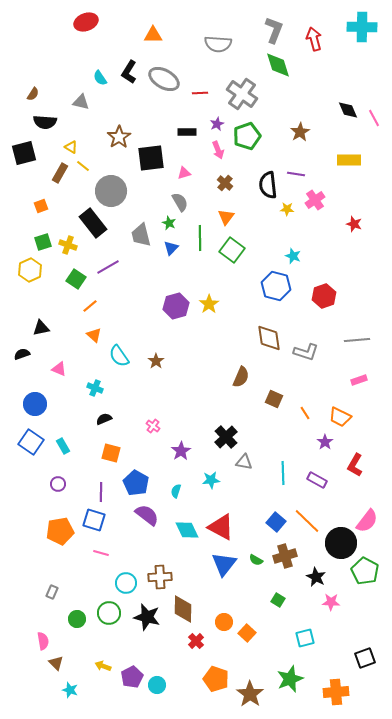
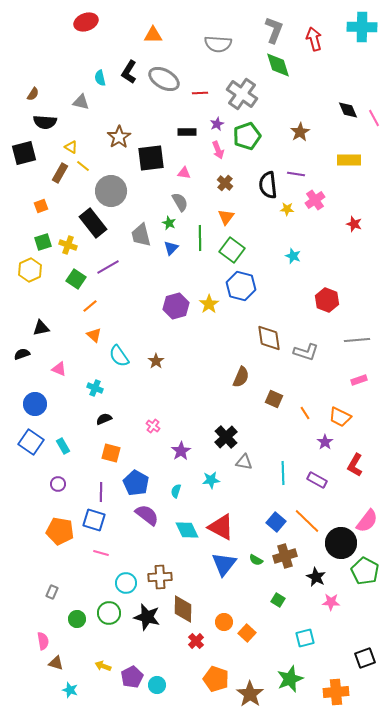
cyan semicircle at (100, 78): rotated 21 degrees clockwise
pink triangle at (184, 173): rotated 24 degrees clockwise
blue hexagon at (276, 286): moved 35 px left
red hexagon at (324, 296): moved 3 px right, 4 px down; rotated 20 degrees counterclockwise
orange pentagon at (60, 531): rotated 20 degrees clockwise
brown triangle at (56, 663): rotated 28 degrees counterclockwise
